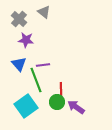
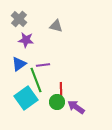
gray triangle: moved 12 px right, 14 px down; rotated 24 degrees counterclockwise
blue triangle: rotated 35 degrees clockwise
cyan square: moved 8 px up
